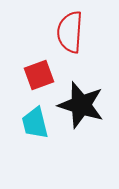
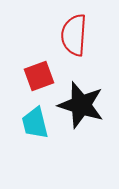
red semicircle: moved 4 px right, 3 px down
red square: moved 1 px down
